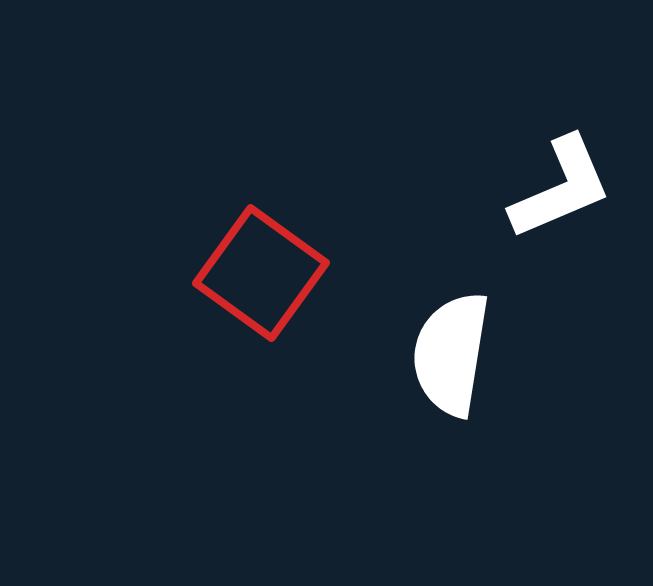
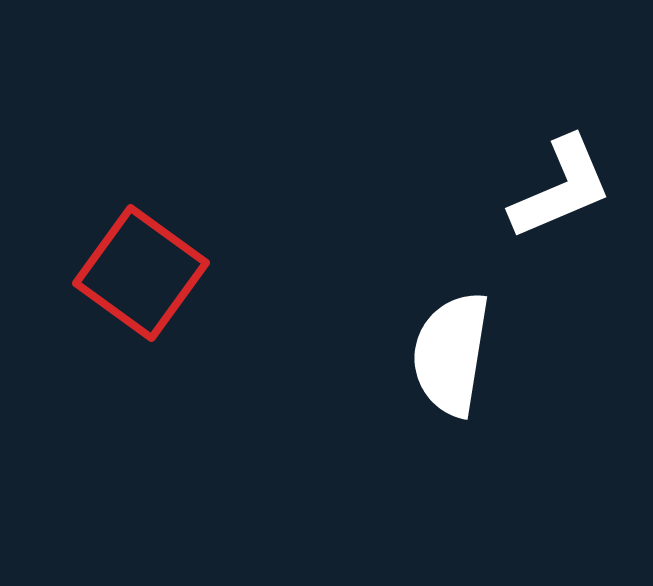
red square: moved 120 px left
